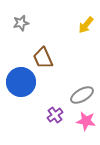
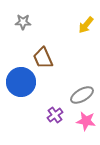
gray star: moved 2 px right, 1 px up; rotated 14 degrees clockwise
